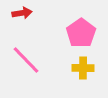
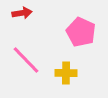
pink pentagon: moved 1 px up; rotated 12 degrees counterclockwise
yellow cross: moved 17 px left, 5 px down
